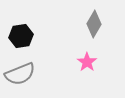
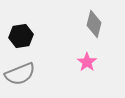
gray diamond: rotated 16 degrees counterclockwise
